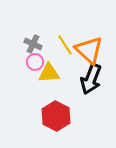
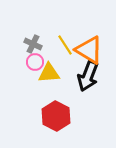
orange triangle: rotated 12 degrees counterclockwise
black arrow: moved 3 px left, 3 px up
